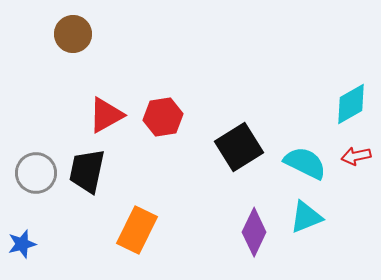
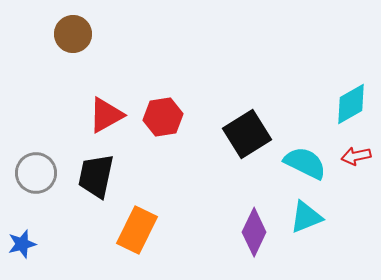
black square: moved 8 px right, 13 px up
black trapezoid: moved 9 px right, 5 px down
